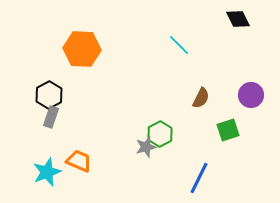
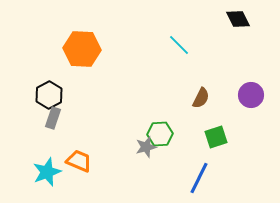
gray rectangle: moved 2 px right, 1 px down
green square: moved 12 px left, 7 px down
green hexagon: rotated 25 degrees clockwise
